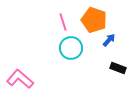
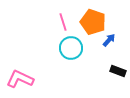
orange pentagon: moved 1 px left, 2 px down
black rectangle: moved 3 px down
pink L-shape: rotated 16 degrees counterclockwise
